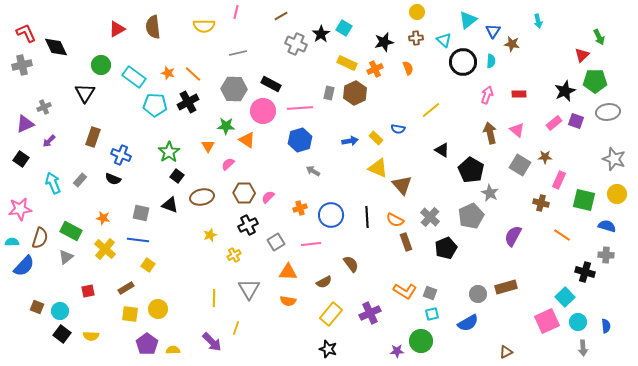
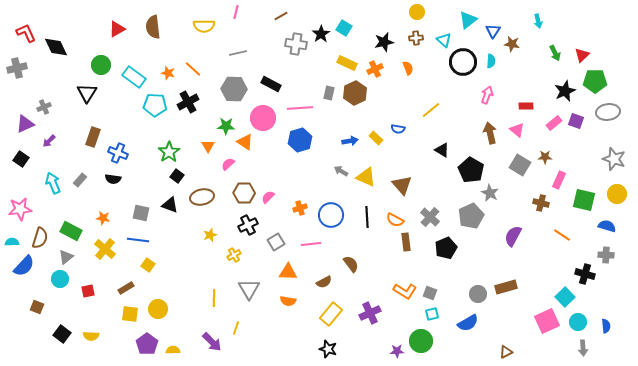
green arrow at (599, 37): moved 44 px left, 16 px down
gray cross at (296, 44): rotated 15 degrees counterclockwise
gray cross at (22, 65): moved 5 px left, 3 px down
orange line at (193, 74): moved 5 px up
black triangle at (85, 93): moved 2 px right
red rectangle at (519, 94): moved 7 px right, 12 px down
pink circle at (263, 111): moved 7 px down
orange triangle at (247, 140): moved 2 px left, 2 px down
blue cross at (121, 155): moved 3 px left, 2 px up
yellow triangle at (378, 168): moved 12 px left, 9 px down
gray arrow at (313, 171): moved 28 px right
black semicircle at (113, 179): rotated 14 degrees counterclockwise
brown rectangle at (406, 242): rotated 12 degrees clockwise
black cross at (585, 272): moved 2 px down
cyan circle at (60, 311): moved 32 px up
